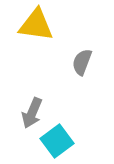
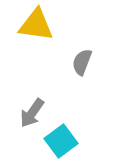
gray arrow: rotated 12 degrees clockwise
cyan square: moved 4 px right
